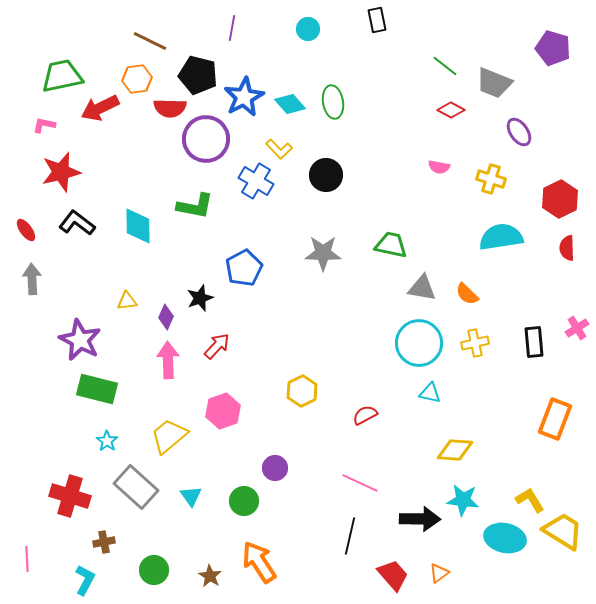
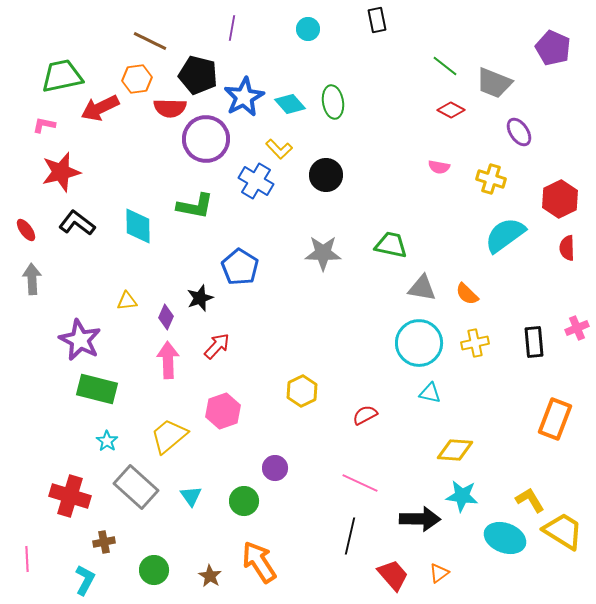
purple pentagon at (553, 48): rotated 8 degrees clockwise
cyan semicircle at (501, 237): moved 4 px right, 2 px up; rotated 27 degrees counterclockwise
blue pentagon at (244, 268): moved 4 px left, 1 px up; rotated 12 degrees counterclockwise
pink cross at (577, 328): rotated 10 degrees clockwise
cyan star at (463, 500): moved 1 px left, 4 px up
cyan ellipse at (505, 538): rotated 9 degrees clockwise
